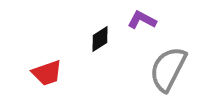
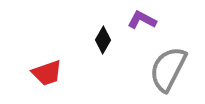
black diamond: moved 3 px right, 1 px down; rotated 28 degrees counterclockwise
